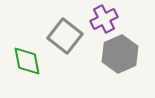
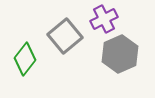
gray square: rotated 12 degrees clockwise
green diamond: moved 2 px left, 2 px up; rotated 48 degrees clockwise
